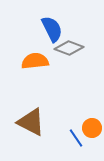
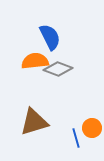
blue semicircle: moved 2 px left, 8 px down
gray diamond: moved 11 px left, 21 px down
brown triangle: moved 3 px right; rotated 44 degrees counterclockwise
blue line: rotated 18 degrees clockwise
